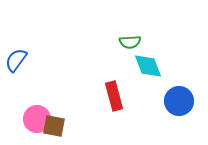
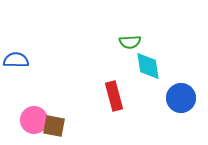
blue semicircle: rotated 55 degrees clockwise
cyan diamond: rotated 12 degrees clockwise
blue circle: moved 2 px right, 3 px up
pink circle: moved 3 px left, 1 px down
